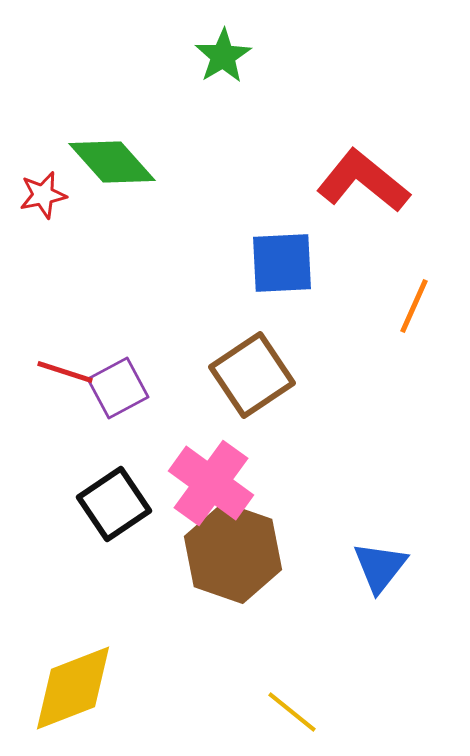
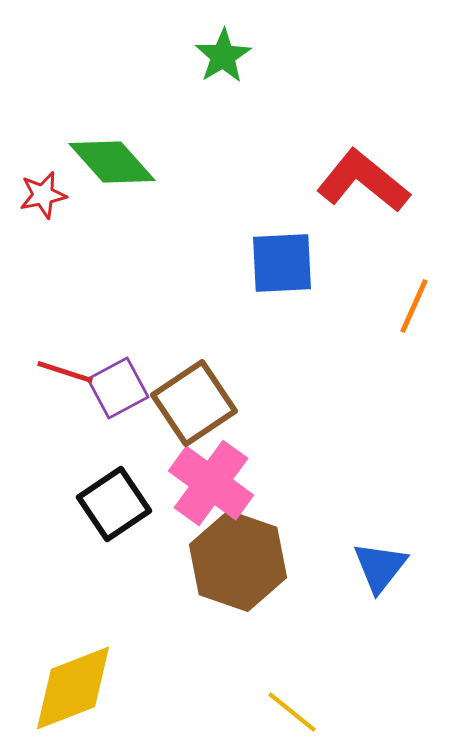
brown square: moved 58 px left, 28 px down
brown hexagon: moved 5 px right, 8 px down
